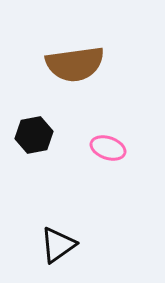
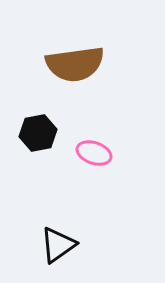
black hexagon: moved 4 px right, 2 px up
pink ellipse: moved 14 px left, 5 px down
